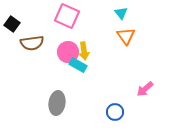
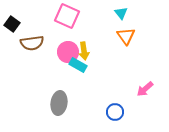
gray ellipse: moved 2 px right
